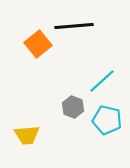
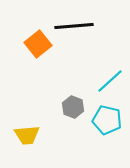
cyan line: moved 8 px right
